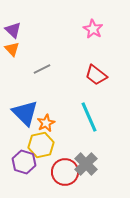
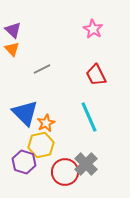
red trapezoid: rotated 25 degrees clockwise
